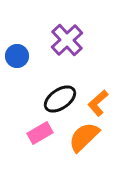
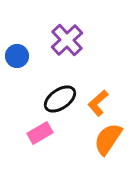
orange semicircle: moved 24 px right, 2 px down; rotated 12 degrees counterclockwise
